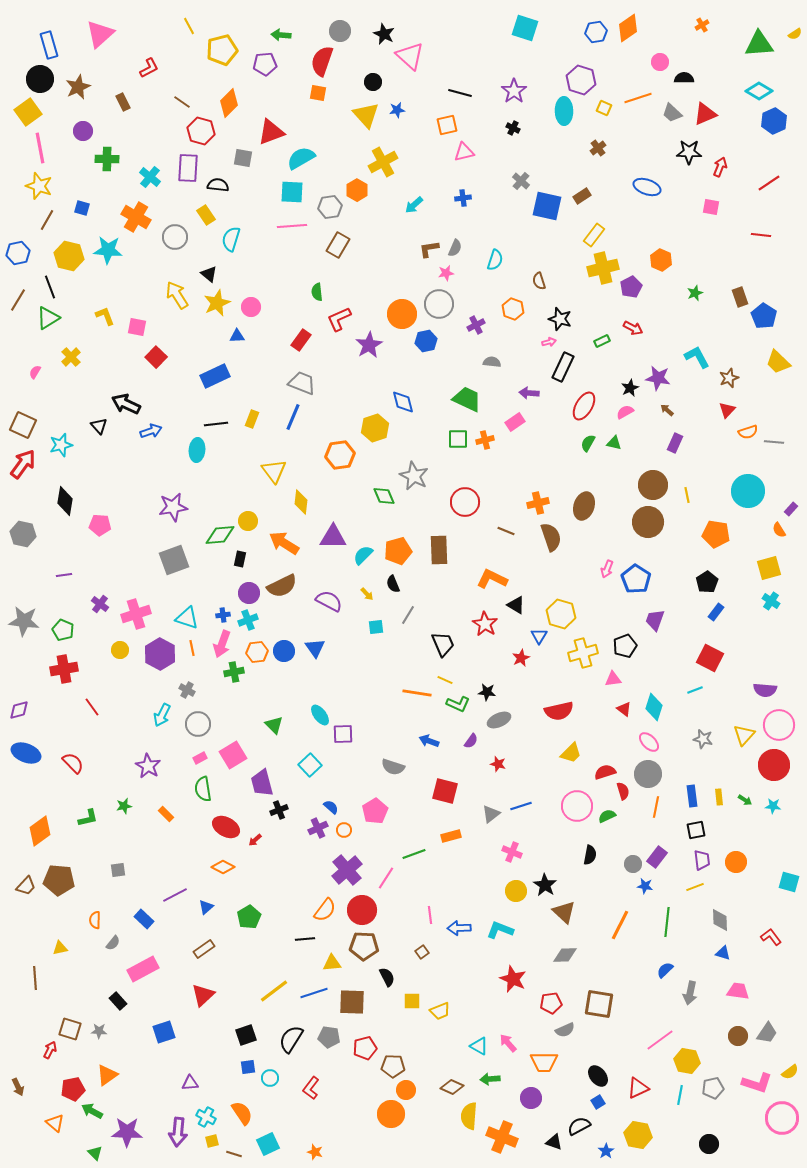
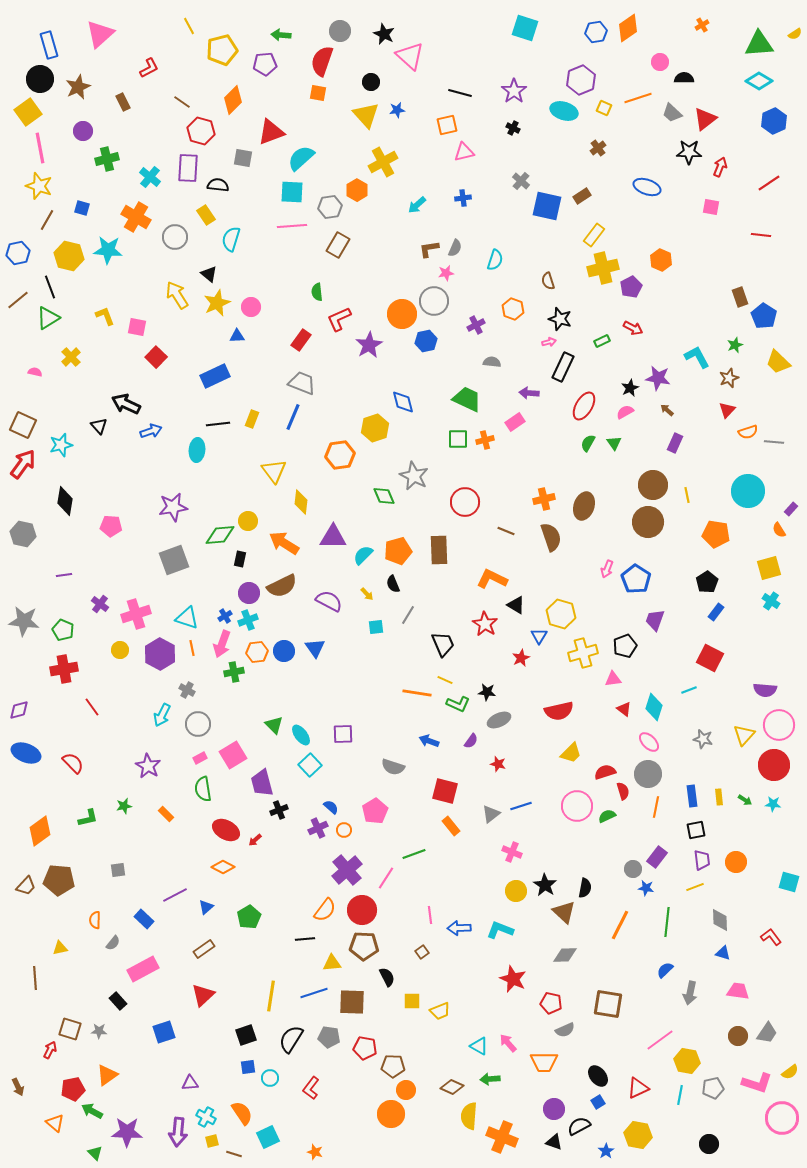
purple hexagon at (581, 80): rotated 20 degrees clockwise
black circle at (373, 82): moved 2 px left
cyan diamond at (759, 91): moved 10 px up
orange diamond at (229, 103): moved 4 px right, 3 px up
cyan ellipse at (564, 111): rotated 72 degrees counterclockwise
red triangle at (705, 114): moved 5 px down; rotated 15 degrees counterclockwise
cyan semicircle at (301, 158): rotated 12 degrees counterclockwise
green cross at (107, 159): rotated 15 degrees counterclockwise
cyan arrow at (414, 205): moved 3 px right
brown semicircle at (539, 281): moved 9 px right
green star at (695, 293): moved 40 px right, 52 px down
brown line at (18, 300): rotated 20 degrees clockwise
gray circle at (439, 304): moved 5 px left, 3 px up
pink semicircle at (35, 372): rotated 72 degrees clockwise
black line at (216, 424): moved 2 px right
green triangle at (614, 443): rotated 42 degrees clockwise
orange cross at (538, 503): moved 6 px right, 4 px up
pink pentagon at (100, 525): moved 11 px right, 1 px down
blue cross at (223, 615): moved 2 px right, 1 px down; rotated 24 degrees counterclockwise
cyan line at (695, 690): moved 6 px left
cyan ellipse at (320, 715): moved 19 px left, 20 px down
cyan star at (773, 806): moved 2 px up
red ellipse at (226, 827): moved 3 px down
orange rectangle at (451, 836): moved 10 px up; rotated 66 degrees clockwise
black semicircle at (590, 855): moved 5 px left, 33 px down
gray circle at (633, 864): moved 5 px down
blue star at (645, 886): moved 1 px right, 2 px down
yellow line at (274, 991): moved 3 px left, 5 px down; rotated 44 degrees counterclockwise
red pentagon at (551, 1003): rotated 20 degrees clockwise
brown square at (599, 1004): moved 9 px right
red pentagon at (365, 1048): rotated 25 degrees clockwise
purple circle at (531, 1098): moved 23 px right, 11 px down
cyan square at (268, 1144): moved 7 px up
